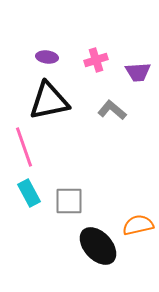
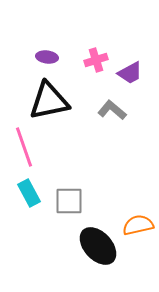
purple trapezoid: moved 8 px left, 1 px down; rotated 24 degrees counterclockwise
